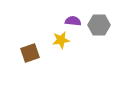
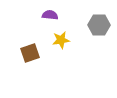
purple semicircle: moved 23 px left, 6 px up
